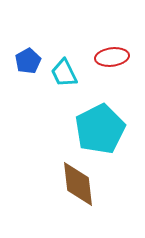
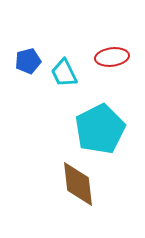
blue pentagon: rotated 15 degrees clockwise
